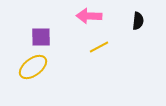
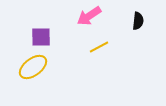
pink arrow: rotated 35 degrees counterclockwise
